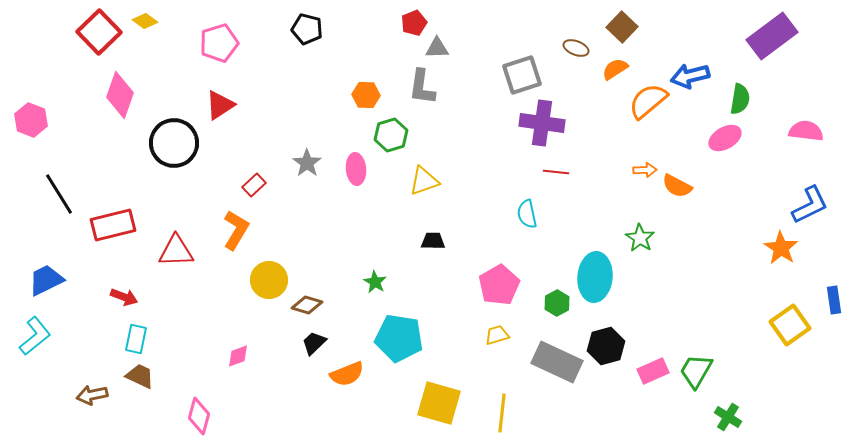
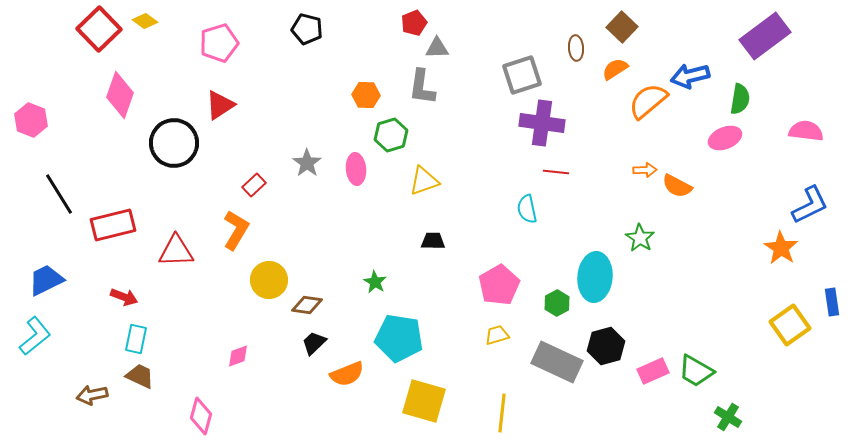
red square at (99, 32): moved 3 px up
purple rectangle at (772, 36): moved 7 px left
brown ellipse at (576, 48): rotated 65 degrees clockwise
pink ellipse at (725, 138): rotated 8 degrees clockwise
cyan semicircle at (527, 214): moved 5 px up
blue rectangle at (834, 300): moved 2 px left, 2 px down
brown diamond at (307, 305): rotated 8 degrees counterclockwise
green trapezoid at (696, 371): rotated 90 degrees counterclockwise
yellow square at (439, 403): moved 15 px left, 2 px up
pink diamond at (199, 416): moved 2 px right
